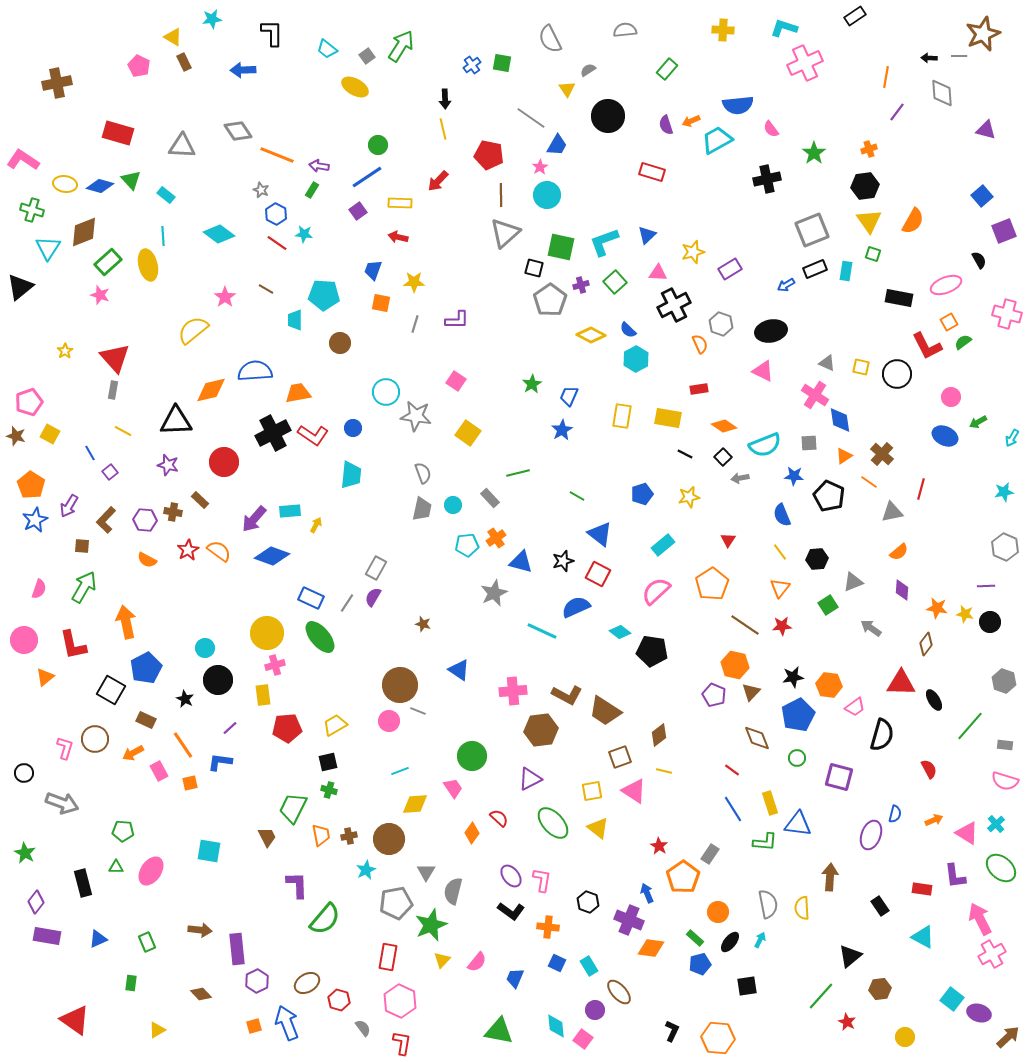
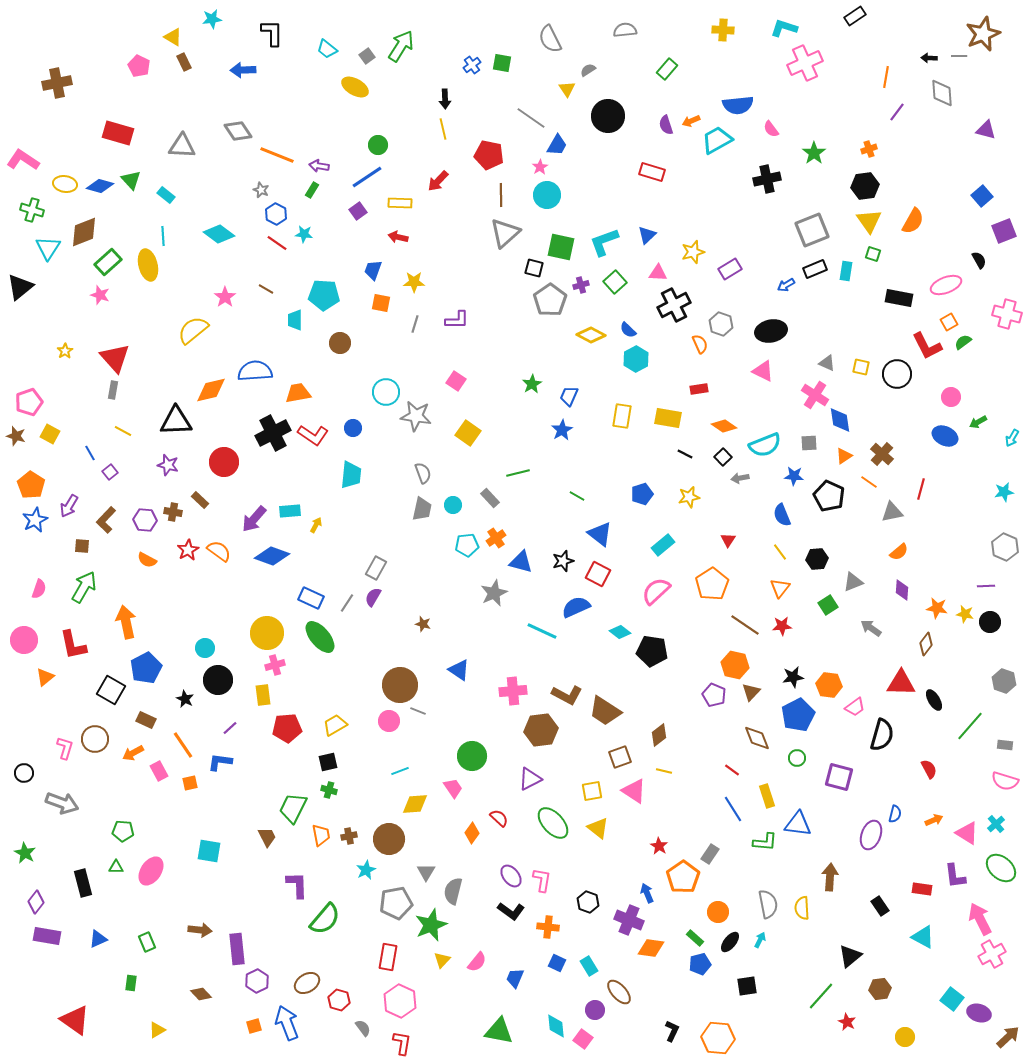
yellow rectangle at (770, 803): moved 3 px left, 7 px up
